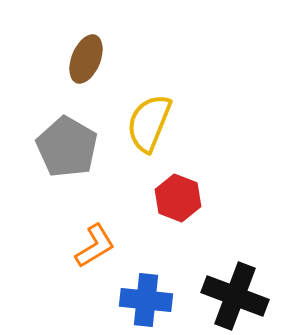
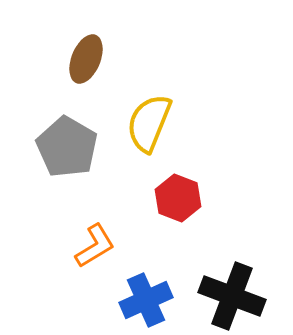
black cross: moved 3 px left
blue cross: rotated 30 degrees counterclockwise
